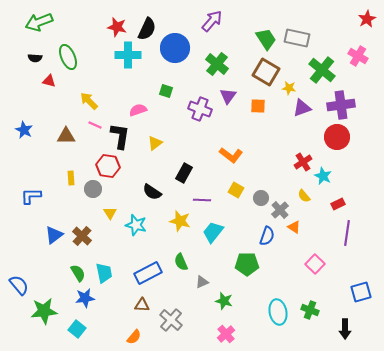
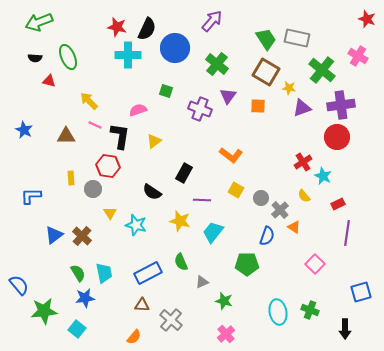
red star at (367, 19): rotated 24 degrees counterclockwise
yellow triangle at (155, 143): moved 1 px left, 2 px up
